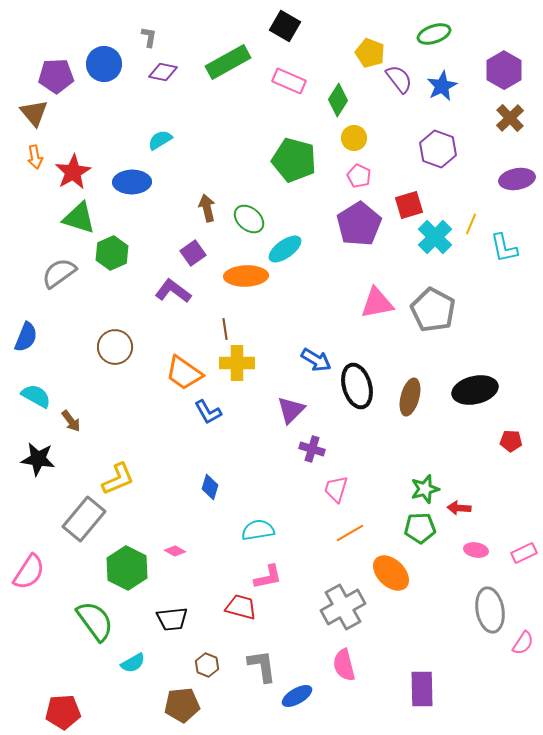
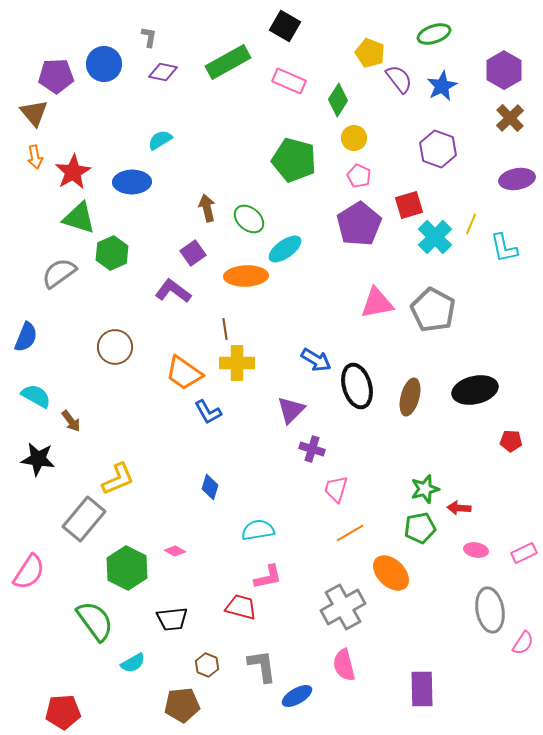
green pentagon at (420, 528): rotated 8 degrees counterclockwise
